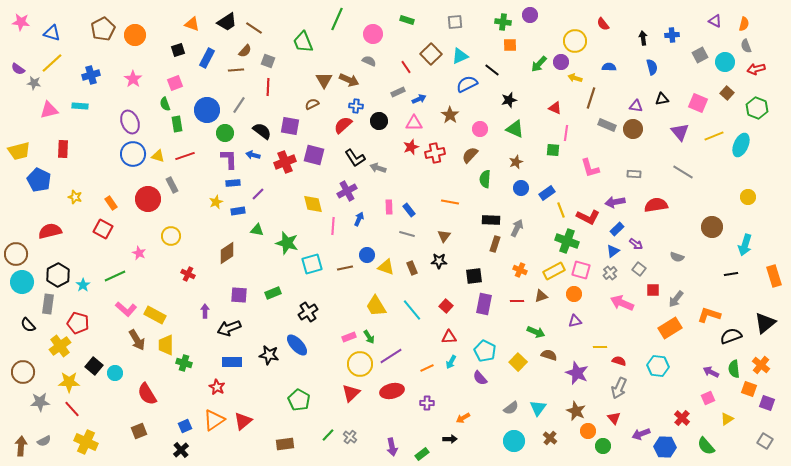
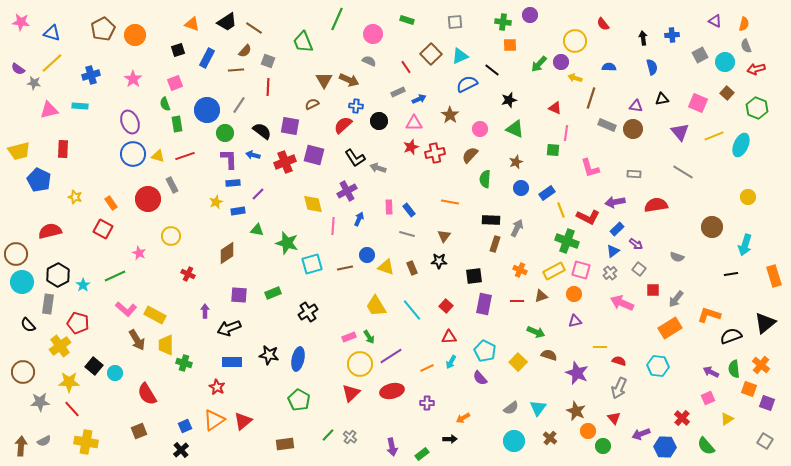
blue ellipse at (297, 345): moved 1 px right, 14 px down; rotated 55 degrees clockwise
yellow cross at (86, 442): rotated 15 degrees counterclockwise
